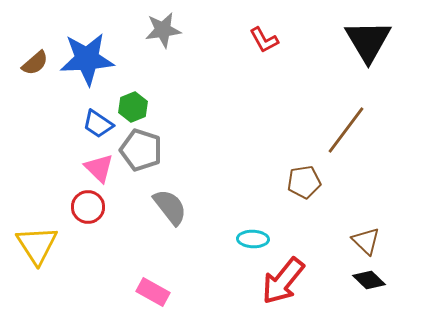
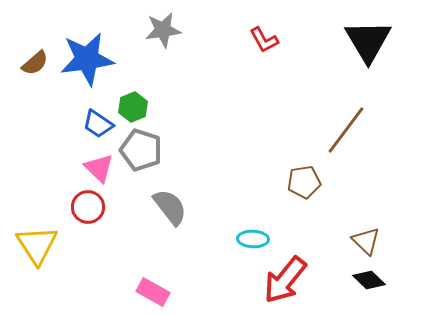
blue star: rotated 4 degrees counterclockwise
red arrow: moved 2 px right, 1 px up
